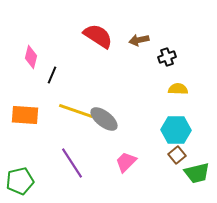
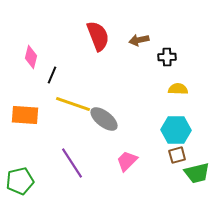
red semicircle: rotated 36 degrees clockwise
black cross: rotated 18 degrees clockwise
yellow line: moved 3 px left, 7 px up
brown square: rotated 24 degrees clockwise
pink trapezoid: moved 1 px right, 1 px up
